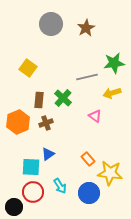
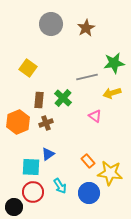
orange rectangle: moved 2 px down
